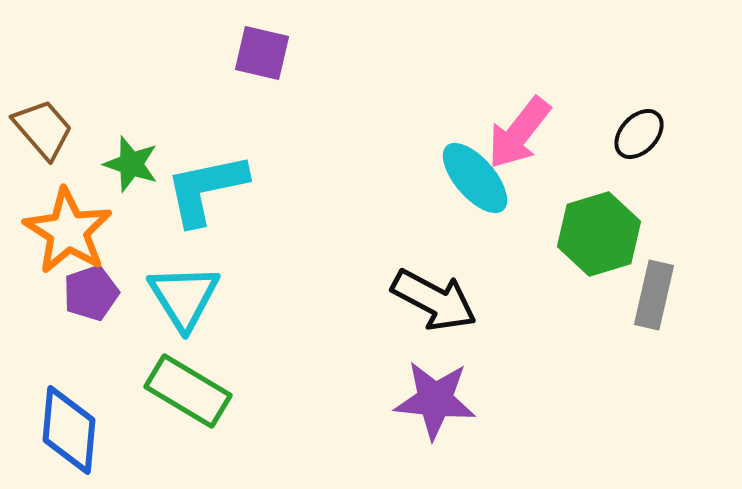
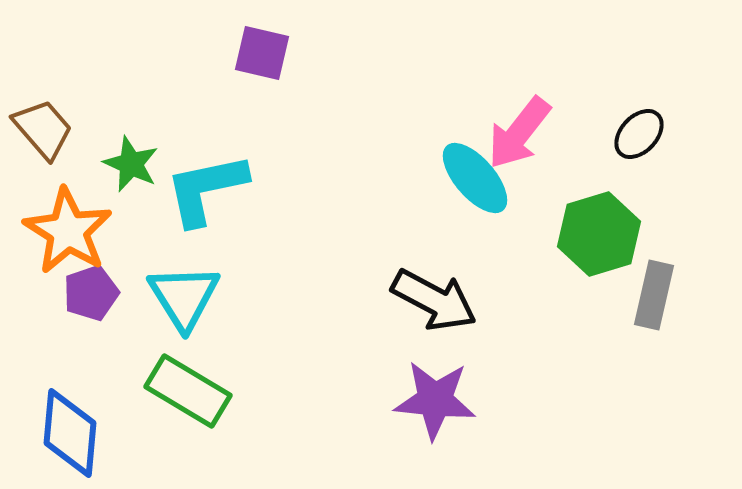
green star: rotated 6 degrees clockwise
blue diamond: moved 1 px right, 3 px down
